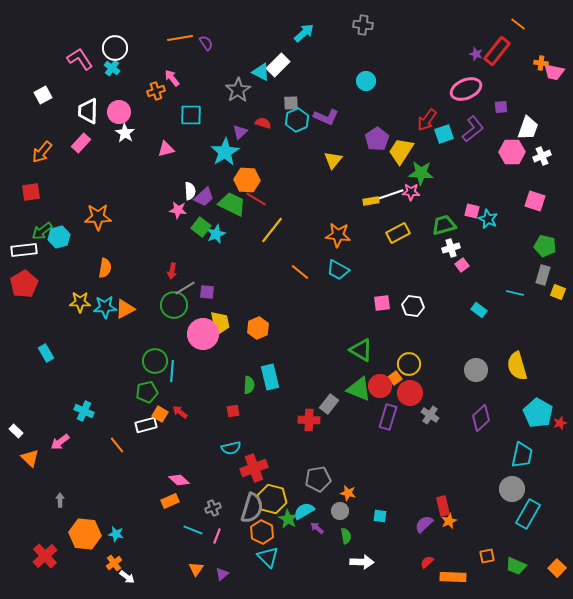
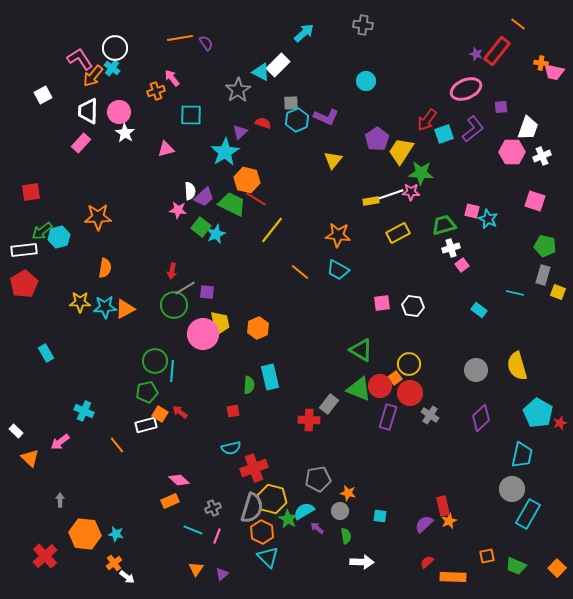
orange arrow at (42, 152): moved 51 px right, 76 px up
orange hexagon at (247, 180): rotated 10 degrees clockwise
